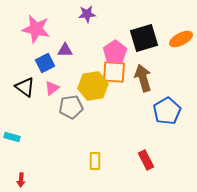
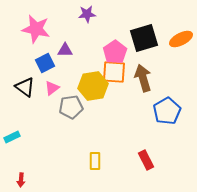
cyan rectangle: rotated 42 degrees counterclockwise
